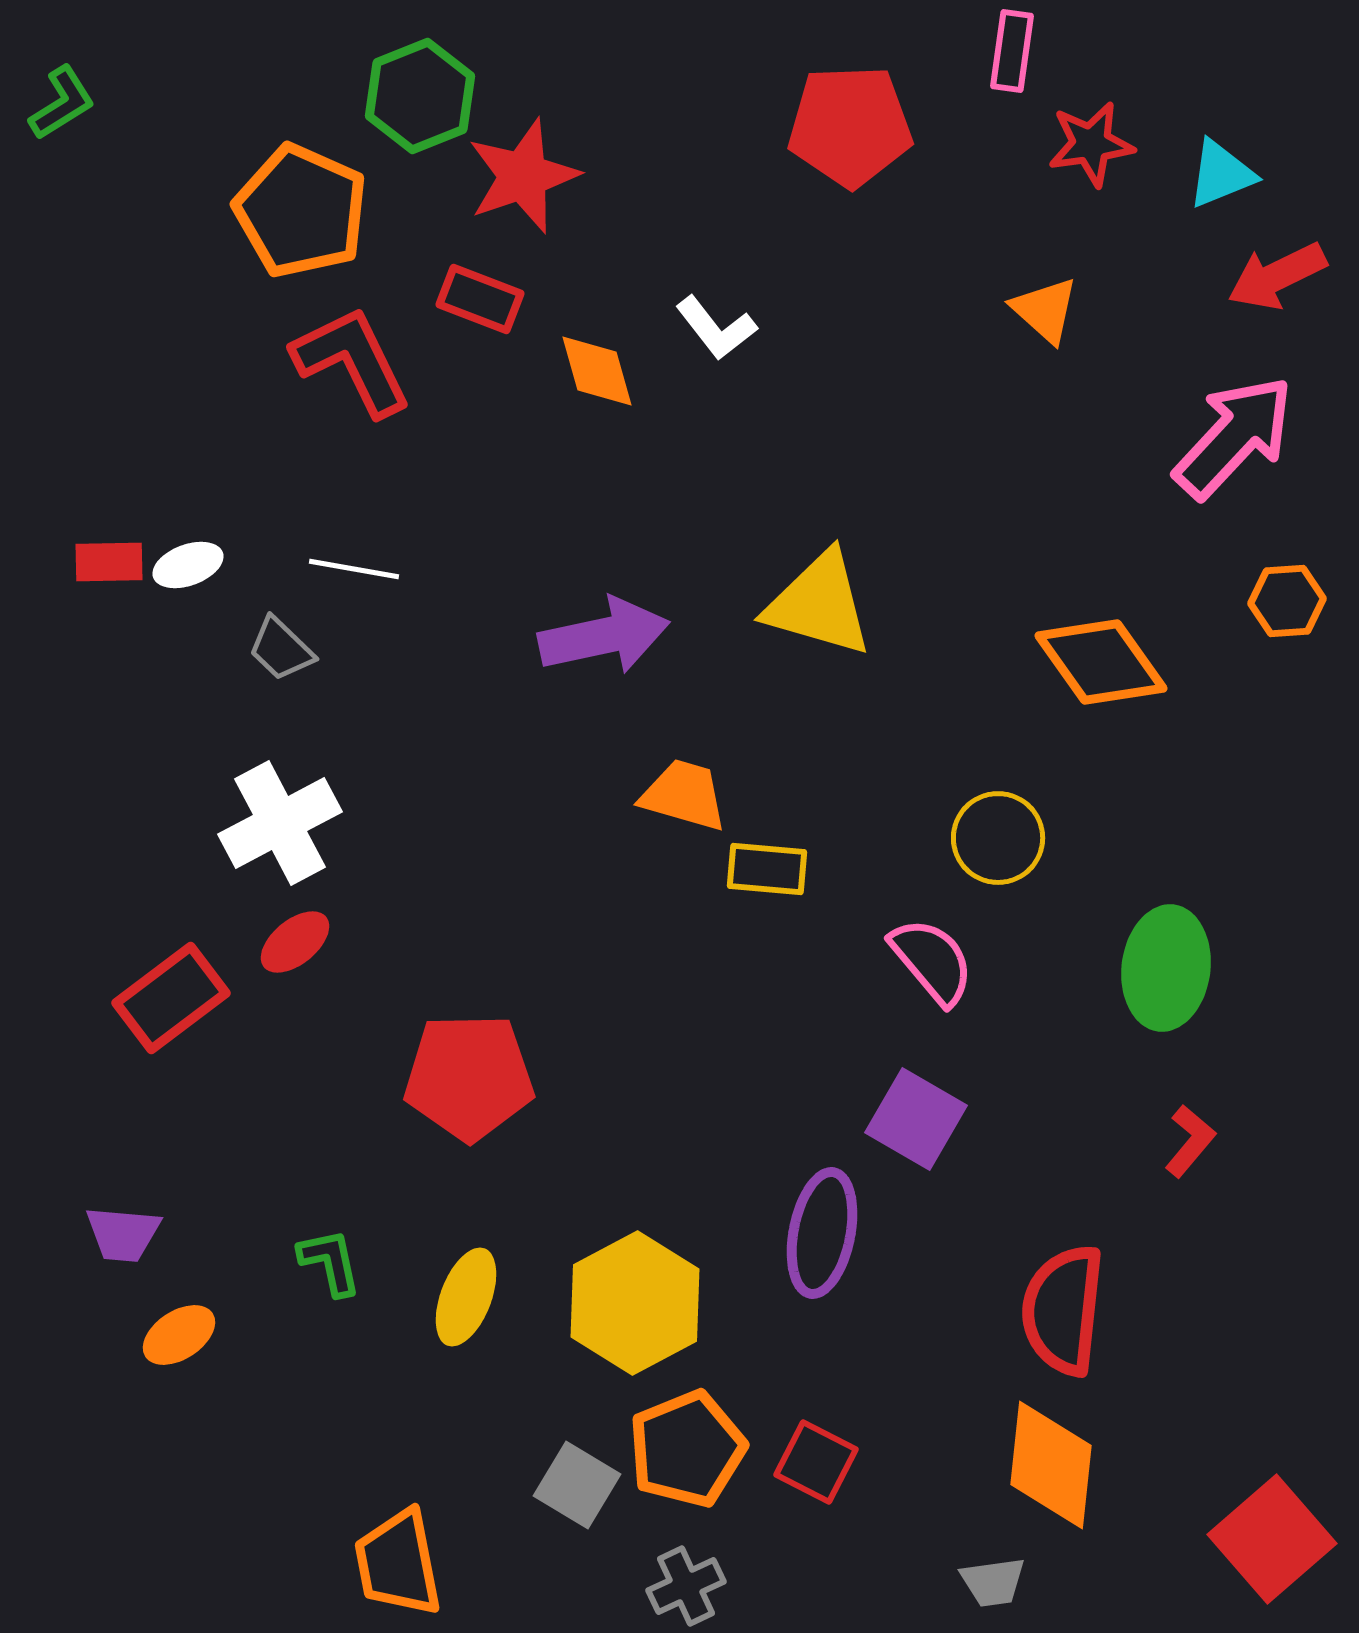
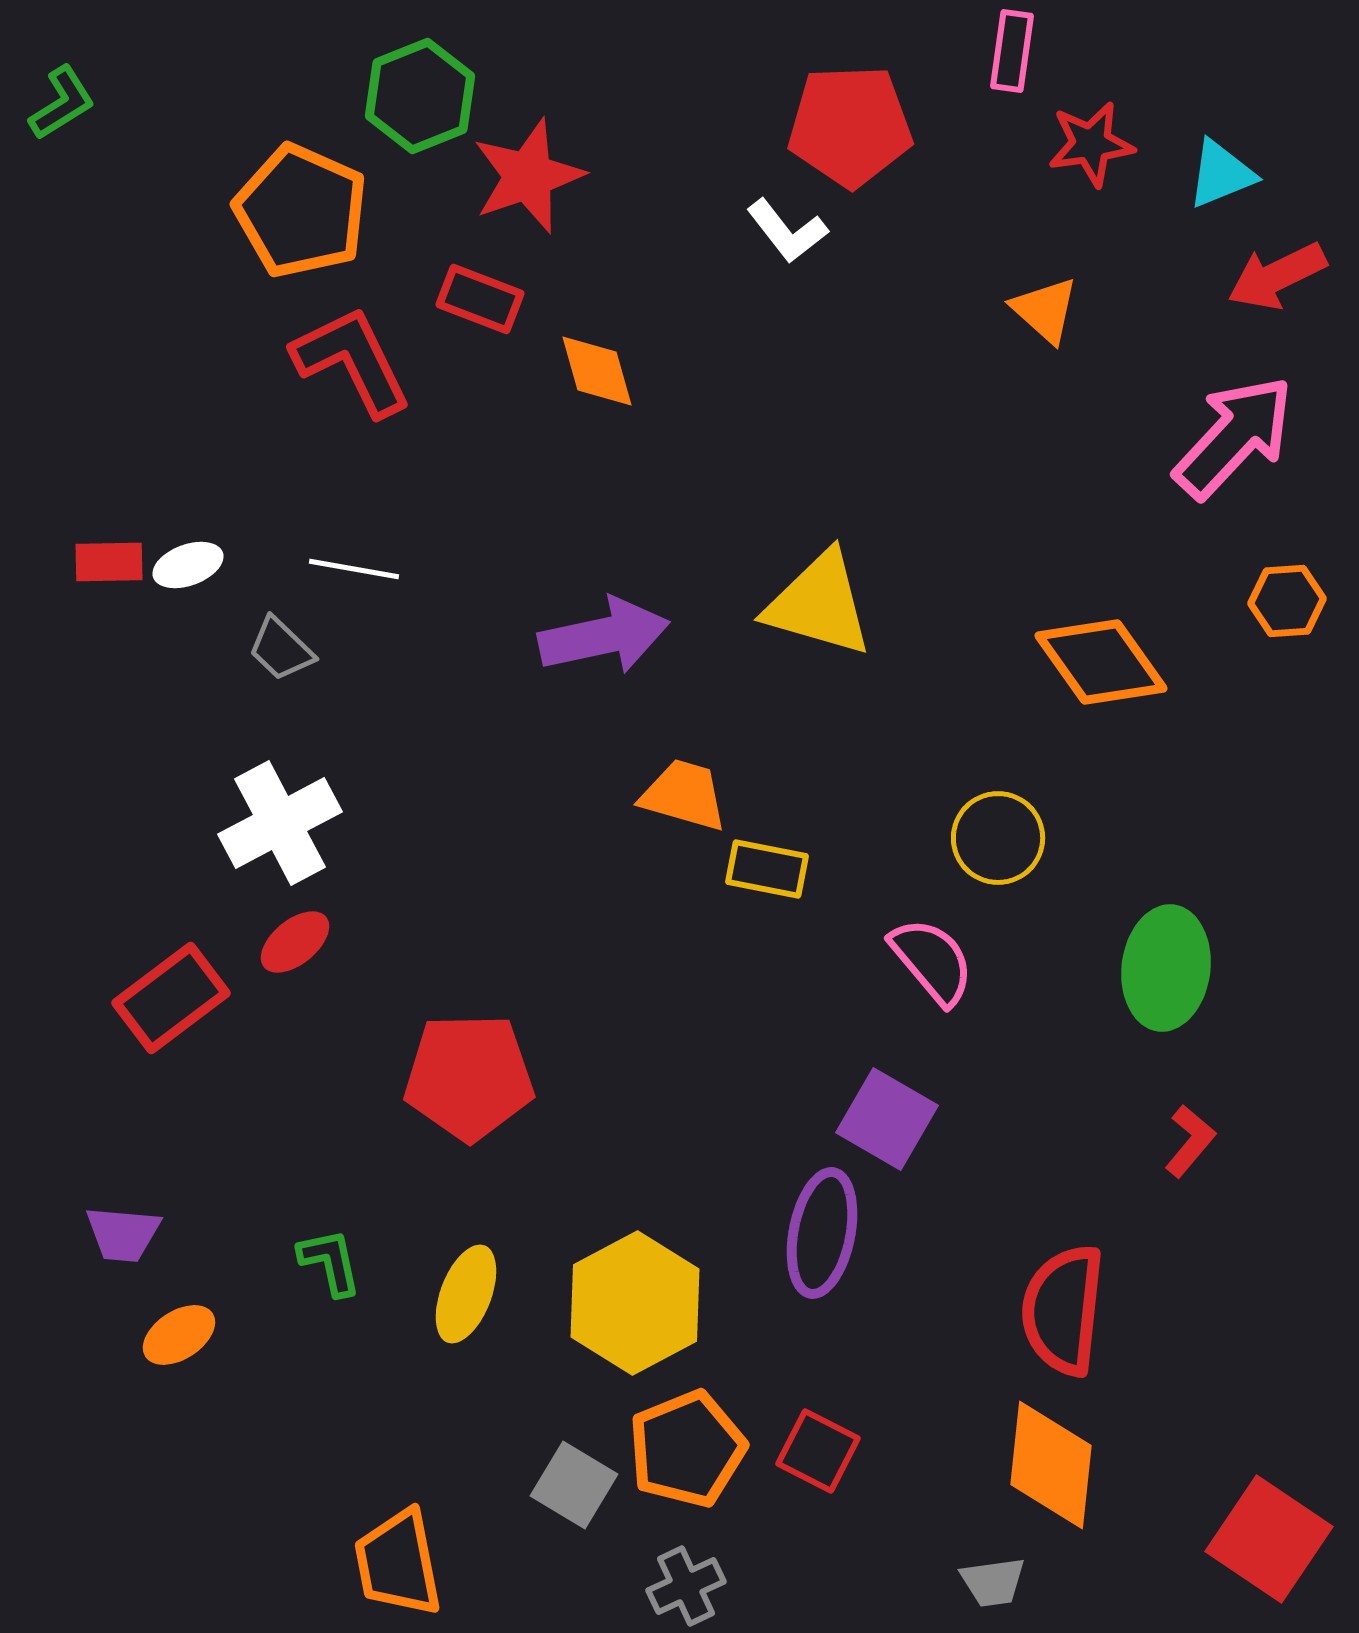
red star at (523, 176): moved 5 px right
white L-shape at (716, 328): moved 71 px right, 97 px up
yellow rectangle at (767, 869): rotated 6 degrees clockwise
purple square at (916, 1119): moved 29 px left
yellow ellipse at (466, 1297): moved 3 px up
red square at (816, 1462): moved 2 px right, 11 px up
gray square at (577, 1485): moved 3 px left
red square at (1272, 1539): moved 3 px left; rotated 15 degrees counterclockwise
